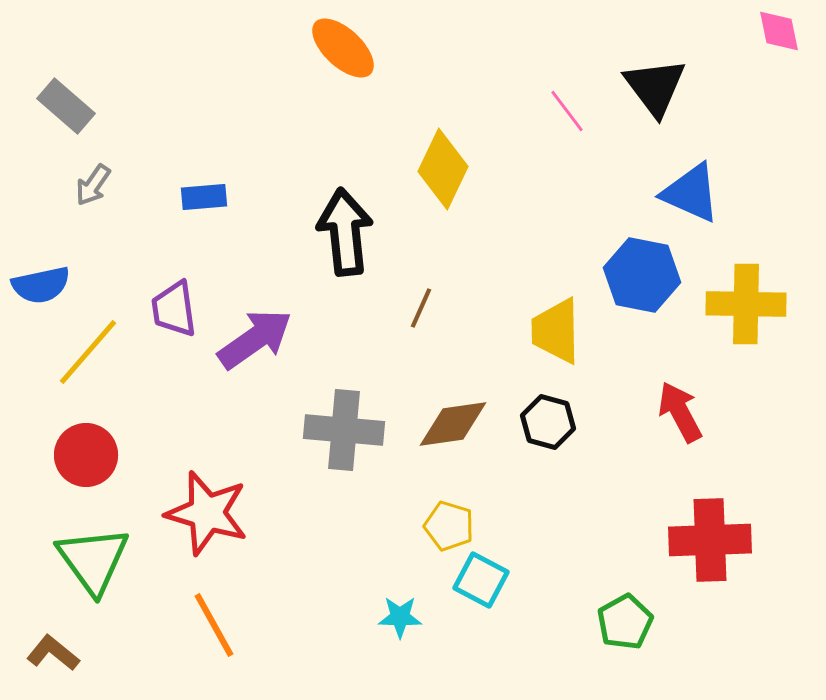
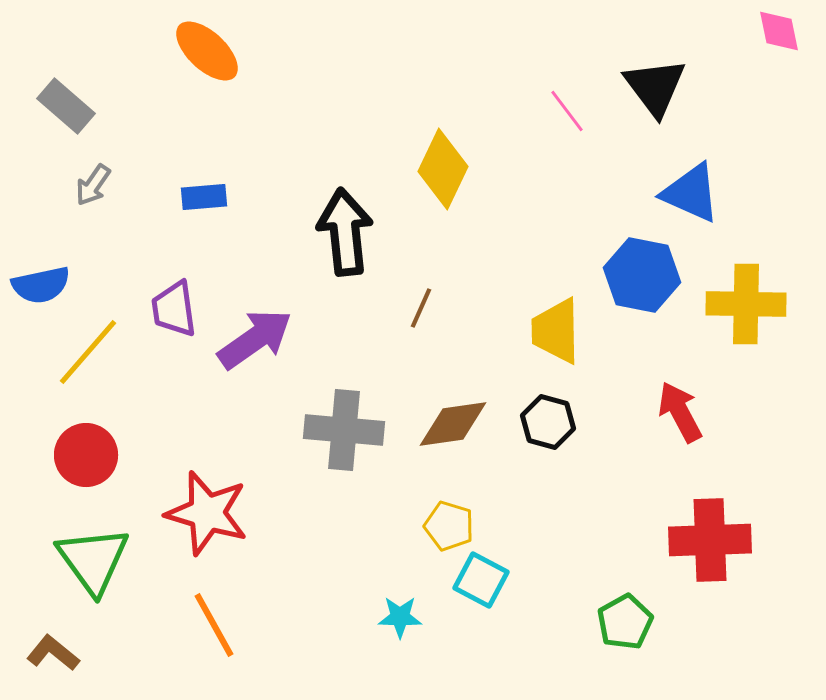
orange ellipse: moved 136 px left, 3 px down
